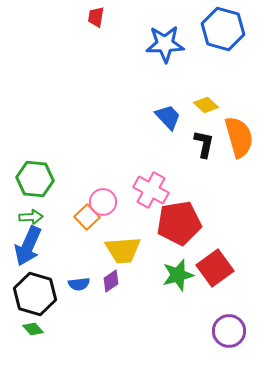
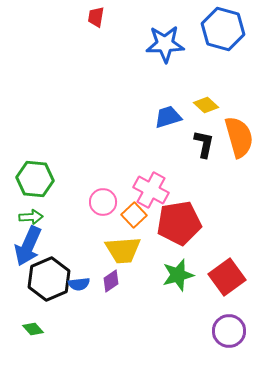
blue trapezoid: rotated 64 degrees counterclockwise
orange square: moved 47 px right, 2 px up
red square: moved 12 px right, 9 px down
black hexagon: moved 14 px right, 15 px up; rotated 21 degrees clockwise
